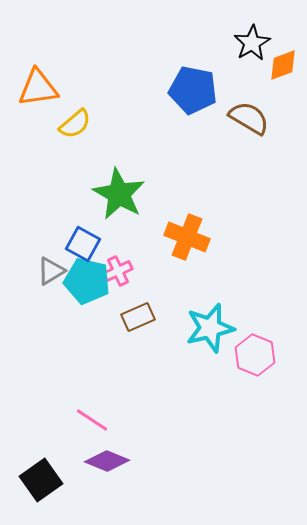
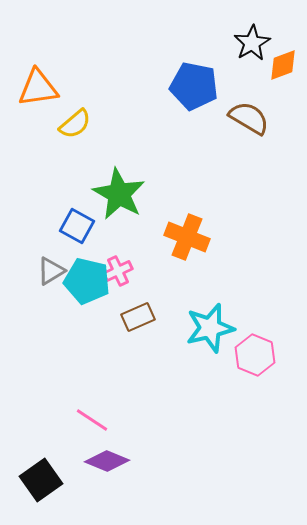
blue pentagon: moved 1 px right, 4 px up
blue square: moved 6 px left, 18 px up
